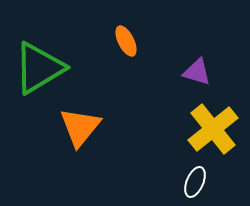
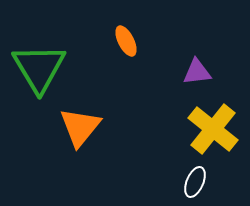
green triangle: rotated 30 degrees counterclockwise
purple triangle: rotated 24 degrees counterclockwise
yellow cross: rotated 12 degrees counterclockwise
